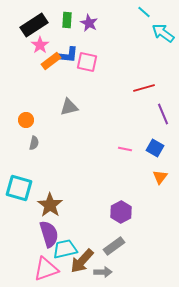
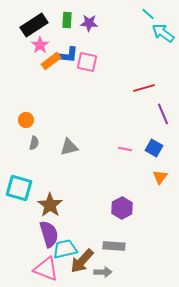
cyan line: moved 4 px right, 2 px down
purple star: rotated 24 degrees counterclockwise
gray triangle: moved 40 px down
blue square: moved 1 px left
purple hexagon: moved 1 px right, 4 px up
gray rectangle: rotated 40 degrees clockwise
pink triangle: rotated 40 degrees clockwise
